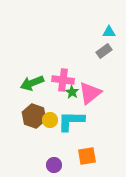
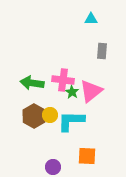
cyan triangle: moved 18 px left, 13 px up
gray rectangle: moved 2 px left; rotated 49 degrees counterclockwise
green arrow: rotated 30 degrees clockwise
pink triangle: moved 1 px right, 2 px up
brown hexagon: rotated 10 degrees clockwise
yellow circle: moved 5 px up
orange square: rotated 12 degrees clockwise
purple circle: moved 1 px left, 2 px down
